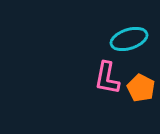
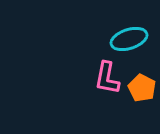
orange pentagon: moved 1 px right
